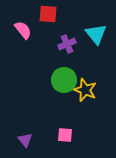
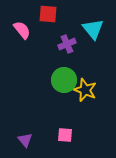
pink semicircle: moved 1 px left
cyan triangle: moved 3 px left, 5 px up
